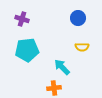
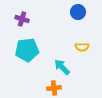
blue circle: moved 6 px up
